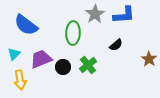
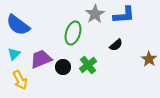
blue semicircle: moved 8 px left
green ellipse: rotated 15 degrees clockwise
yellow arrow: rotated 18 degrees counterclockwise
